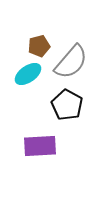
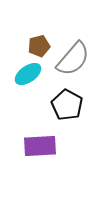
gray semicircle: moved 2 px right, 3 px up
